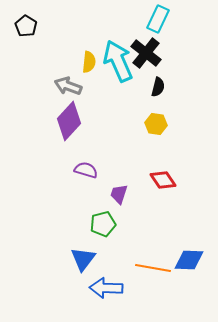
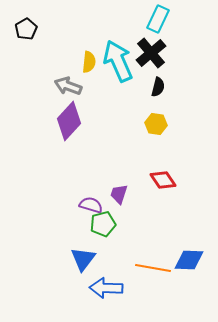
black pentagon: moved 3 px down; rotated 10 degrees clockwise
black cross: moved 5 px right; rotated 12 degrees clockwise
purple semicircle: moved 5 px right, 35 px down
